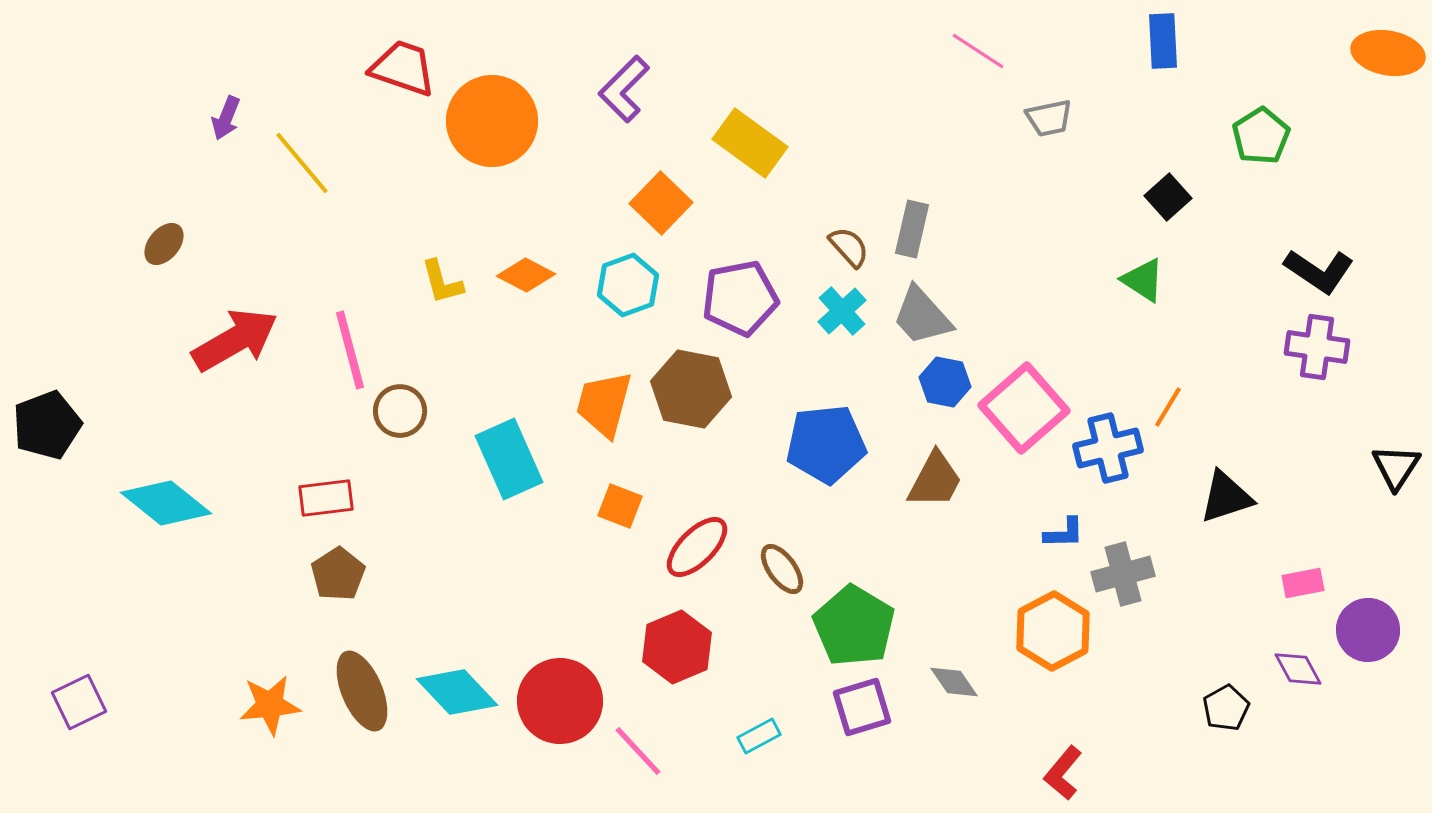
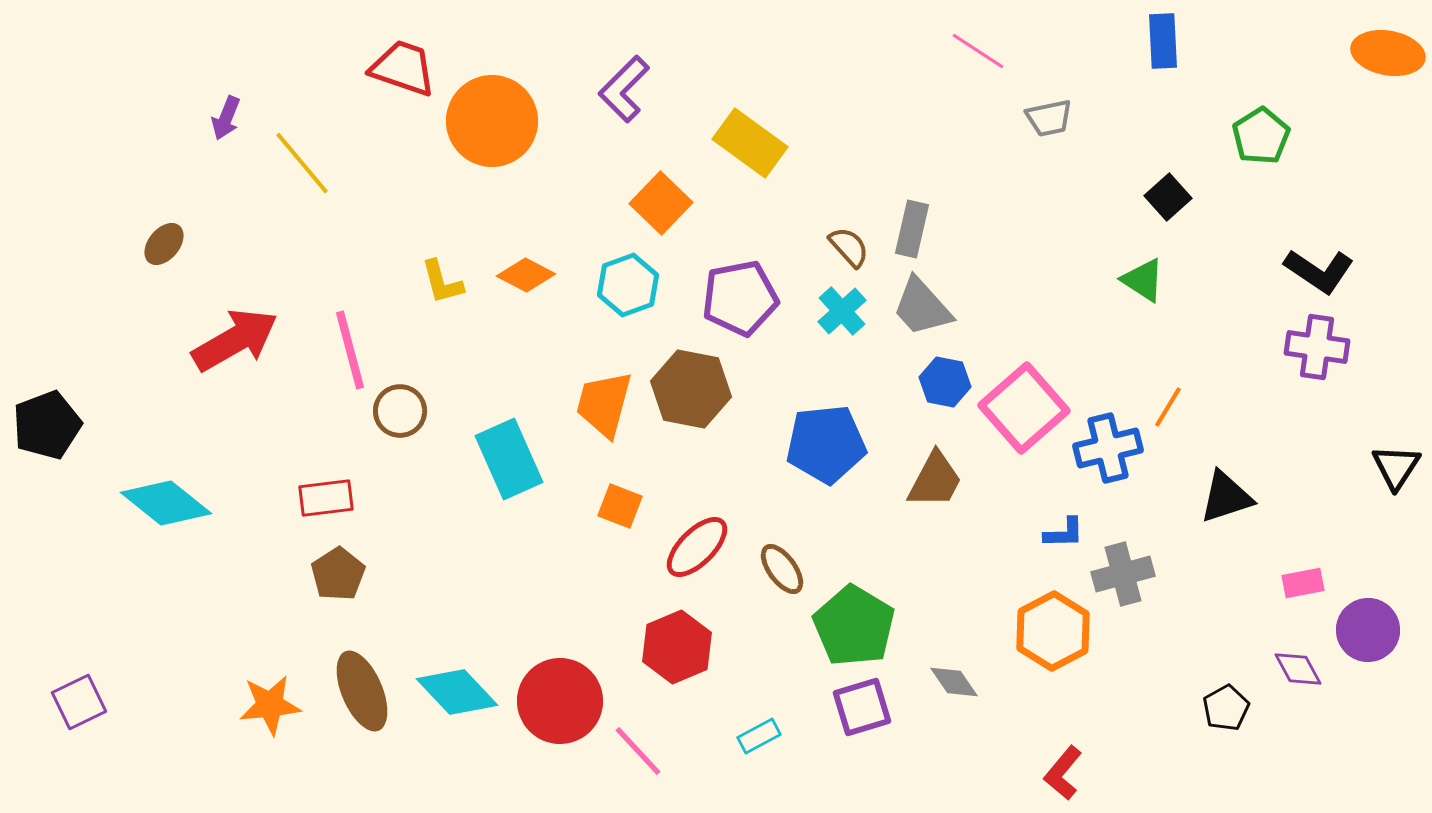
gray trapezoid at (922, 316): moved 9 px up
